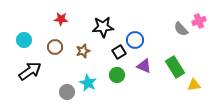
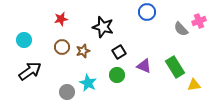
red star: rotated 16 degrees counterclockwise
black star: rotated 20 degrees clockwise
blue circle: moved 12 px right, 28 px up
brown circle: moved 7 px right
